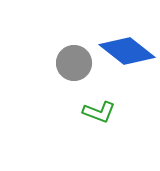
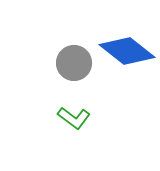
green L-shape: moved 25 px left, 6 px down; rotated 16 degrees clockwise
